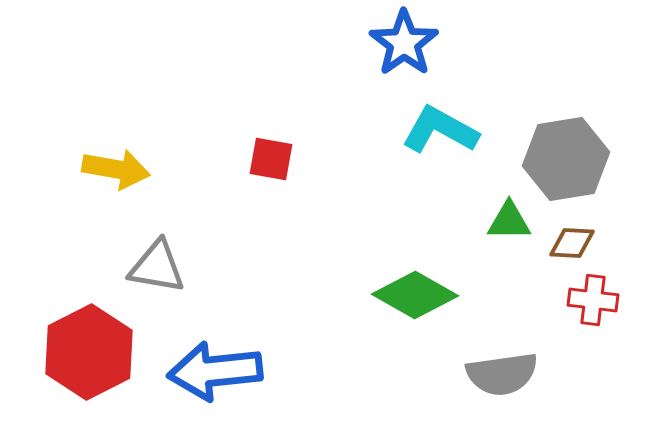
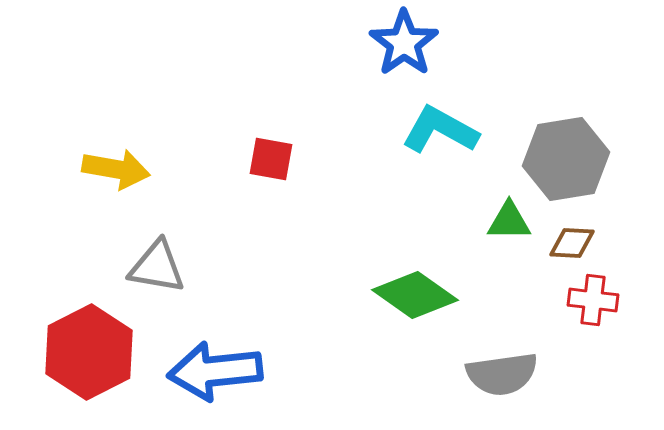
green diamond: rotated 6 degrees clockwise
